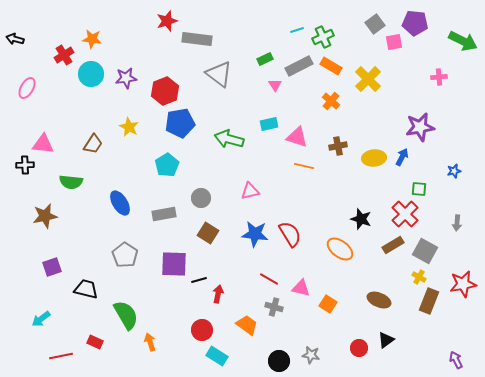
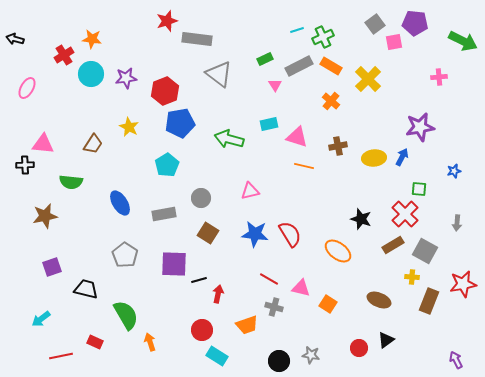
orange ellipse at (340, 249): moved 2 px left, 2 px down
yellow cross at (419, 277): moved 7 px left; rotated 24 degrees counterclockwise
orange trapezoid at (247, 325): rotated 125 degrees clockwise
